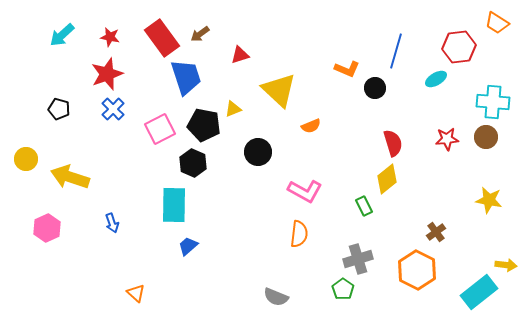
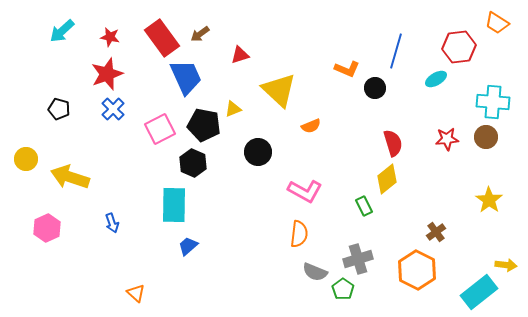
cyan arrow at (62, 35): moved 4 px up
blue trapezoid at (186, 77): rotated 6 degrees counterclockwise
yellow star at (489, 200): rotated 24 degrees clockwise
gray semicircle at (276, 297): moved 39 px right, 25 px up
